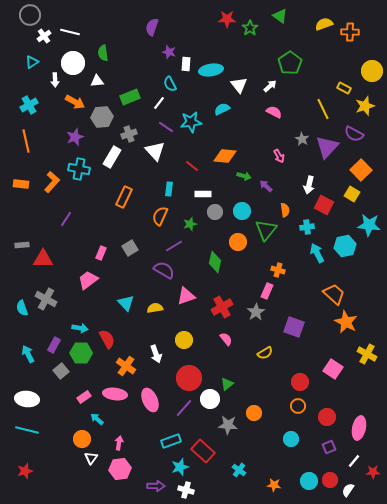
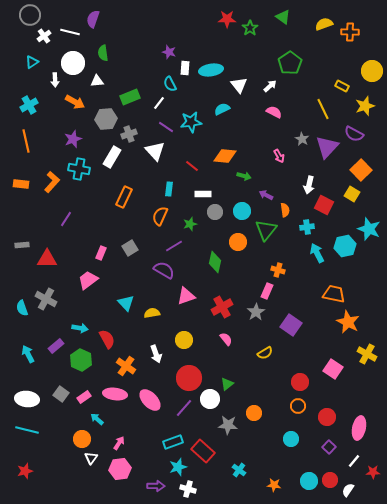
green triangle at (280, 16): moved 3 px right, 1 px down
purple semicircle at (152, 27): moved 59 px left, 8 px up
white rectangle at (186, 64): moved 1 px left, 4 px down
yellow rectangle at (344, 88): moved 2 px left, 2 px up
gray hexagon at (102, 117): moved 4 px right, 2 px down
purple star at (75, 137): moved 2 px left, 2 px down
purple arrow at (266, 186): moved 9 px down; rotated 16 degrees counterclockwise
cyan star at (369, 225): moved 4 px down; rotated 15 degrees clockwise
red triangle at (43, 259): moved 4 px right
orange trapezoid at (334, 294): rotated 30 degrees counterclockwise
yellow semicircle at (155, 308): moved 3 px left, 5 px down
orange star at (346, 322): moved 2 px right
purple square at (294, 327): moved 3 px left, 2 px up; rotated 15 degrees clockwise
purple rectangle at (54, 345): moved 2 px right, 1 px down; rotated 21 degrees clockwise
green hexagon at (81, 353): moved 7 px down; rotated 25 degrees clockwise
gray square at (61, 371): moved 23 px down; rotated 14 degrees counterclockwise
pink ellipse at (150, 400): rotated 20 degrees counterclockwise
cyan rectangle at (171, 441): moved 2 px right, 1 px down
pink arrow at (119, 443): rotated 24 degrees clockwise
purple square at (329, 447): rotated 24 degrees counterclockwise
cyan star at (180, 467): moved 2 px left
white cross at (186, 490): moved 2 px right, 1 px up
